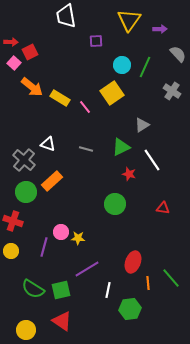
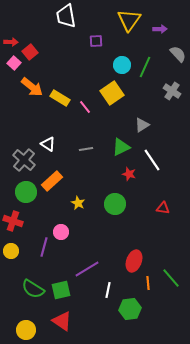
red square at (30, 52): rotated 14 degrees counterclockwise
white triangle at (48, 144): rotated 14 degrees clockwise
gray line at (86, 149): rotated 24 degrees counterclockwise
yellow star at (78, 238): moved 35 px up; rotated 24 degrees clockwise
red ellipse at (133, 262): moved 1 px right, 1 px up
